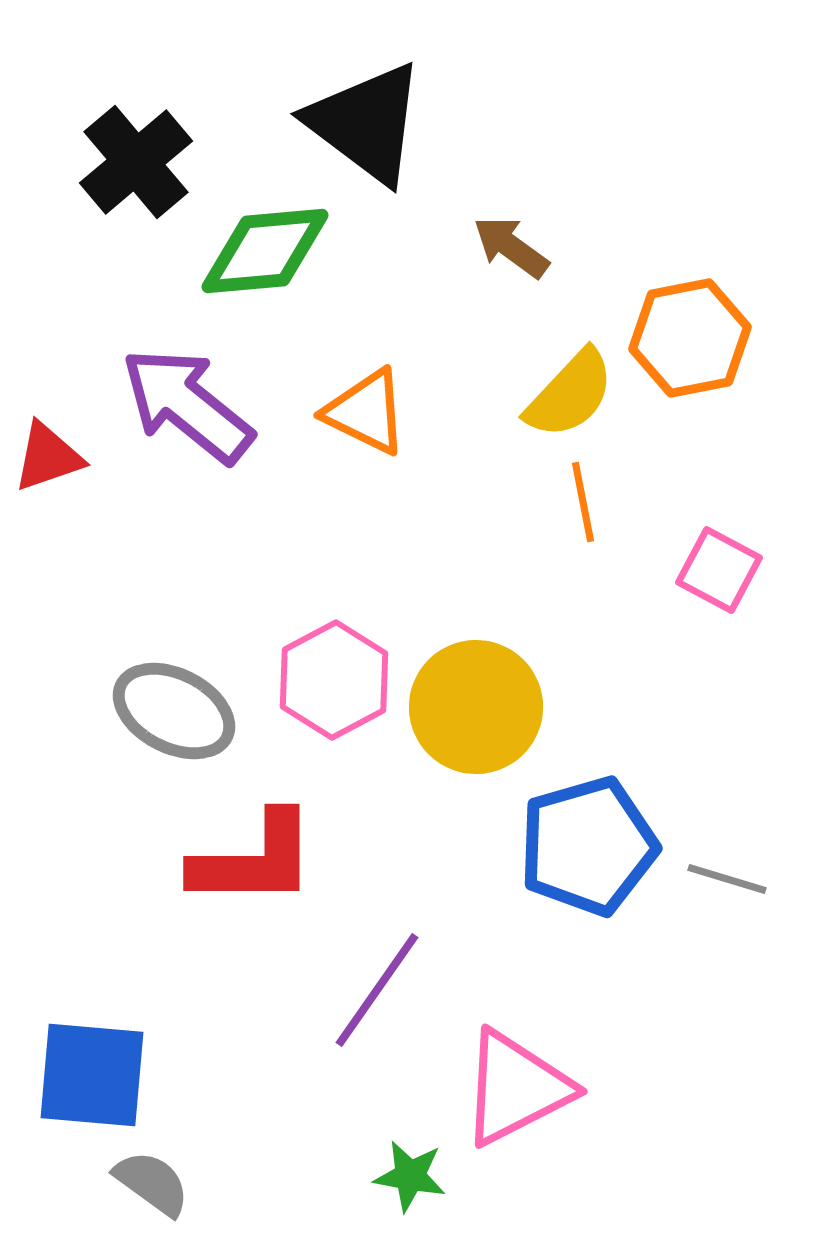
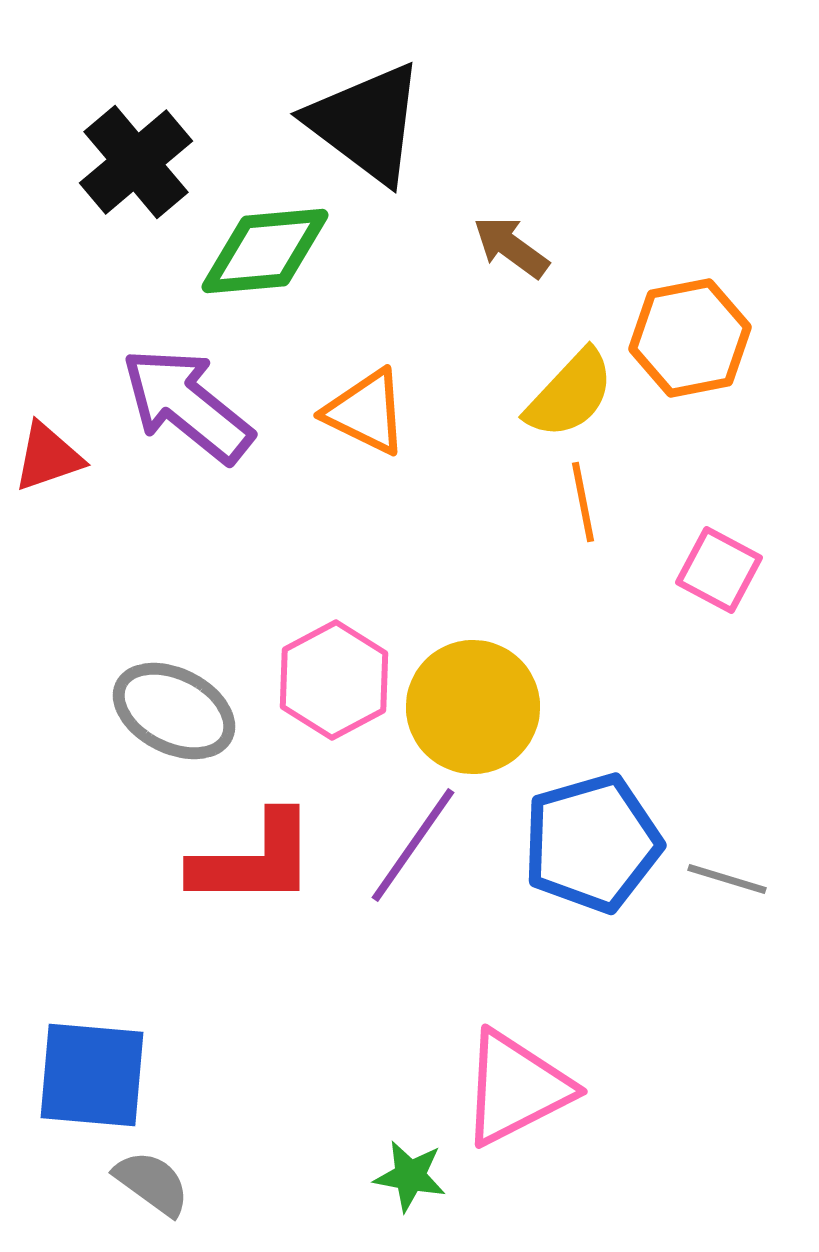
yellow circle: moved 3 px left
blue pentagon: moved 4 px right, 3 px up
purple line: moved 36 px right, 145 px up
